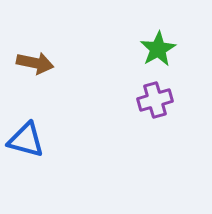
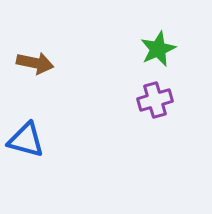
green star: rotated 6 degrees clockwise
